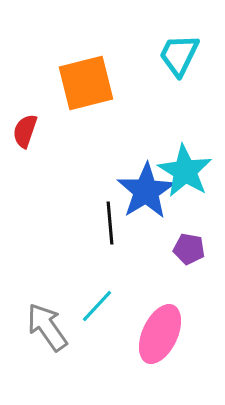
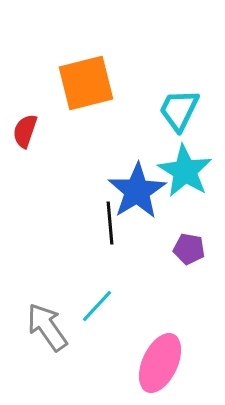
cyan trapezoid: moved 55 px down
blue star: moved 9 px left
pink ellipse: moved 29 px down
